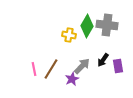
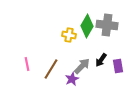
black arrow: moved 2 px left
pink line: moved 7 px left, 5 px up
